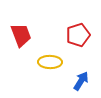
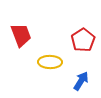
red pentagon: moved 5 px right, 5 px down; rotated 15 degrees counterclockwise
